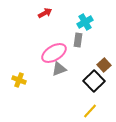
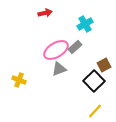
red arrow: rotated 16 degrees clockwise
cyan cross: moved 2 px down
gray rectangle: moved 3 px left, 7 px down; rotated 40 degrees clockwise
pink ellipse: moved 2 px right, 3 px up
brown square: rotated 16 degrees clockwise
yellow line: moved 5 px right
